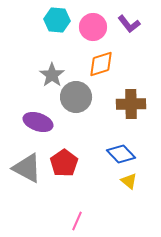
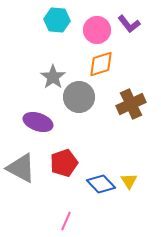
pink circle: moved 4 px right, 3 px down
gray star: moved 1 px right, 2 px down
gray circle: moved 3 px right
brown cross: rotated 24 degrees counterclockwise
blue diamond: moved 20 px left, 30 px down
red pentagon: rotated 16 degrees clockwise
gray triangle: moved 6 px left
yellow triangle: rotated 18 degrees clockwise
pink line: moved 11 px left
